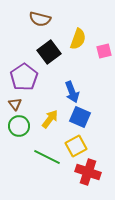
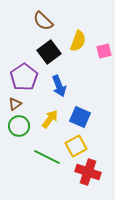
brown semicircle: moved 3 px right, 2 px down; rotated 30 degrees clockwise
yellow semicircle: moved 2 px down
blue arrow: moved 13 px left, 6 px up
brown triangle: rotated 32 degrees clockwise
